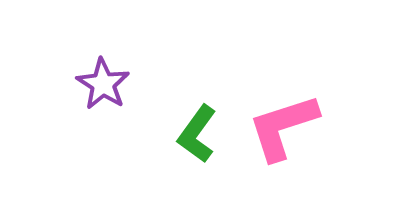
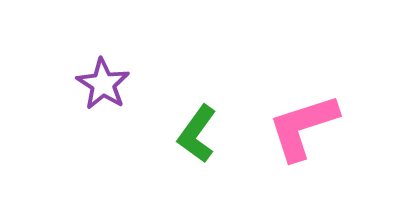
pink L-shape: moved 20 px right
